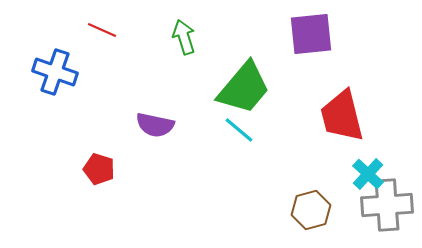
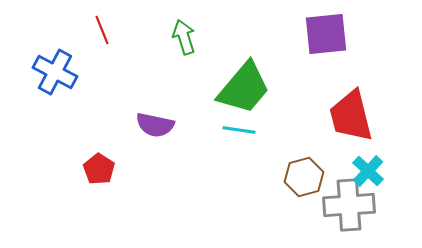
red line: rotated 44 degrees clockwise
purple square: moved 15 px right
blue cross: rotated 9 degrees clockwise
red trapezoid: moved 9 px right
cyan line: rotated 32 degrees counterclockwise
red pentagon: rotated 16 degrees clockwise
cyan cross: moved 3 px up
gray cross: moved 38 px left
brown hexagon: moved 7 px left, 33 px up
